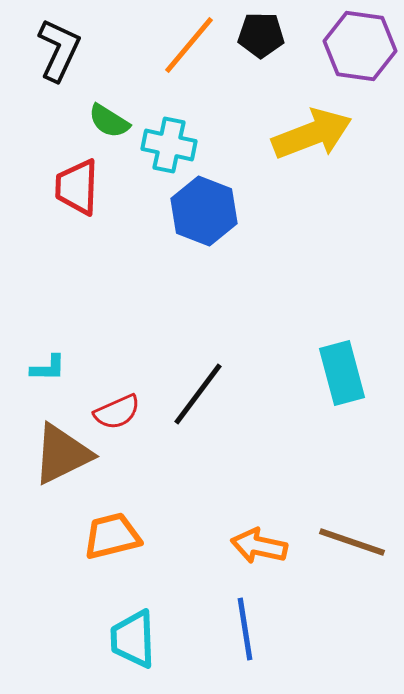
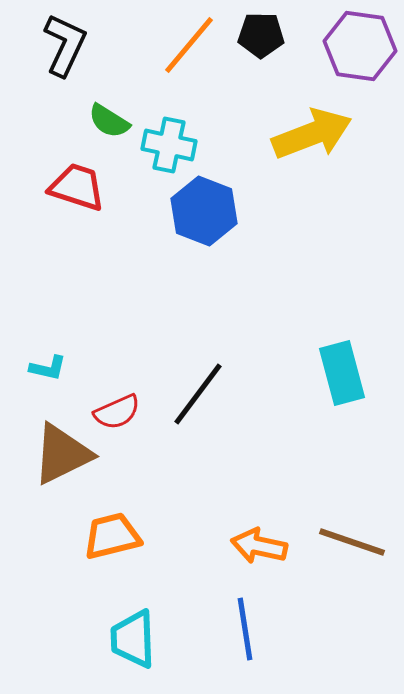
black L-shape: moved 6 px right, 5 px up
red trapezoid: rotated 106 degrees clockwise
cyan L-shape: rotated 12 degrees clockwise
